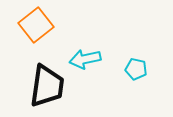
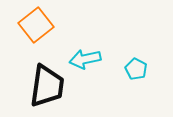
cyan pentagon: rotated 15 degrees clockwise
